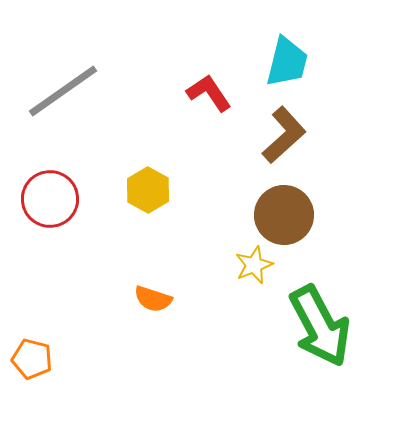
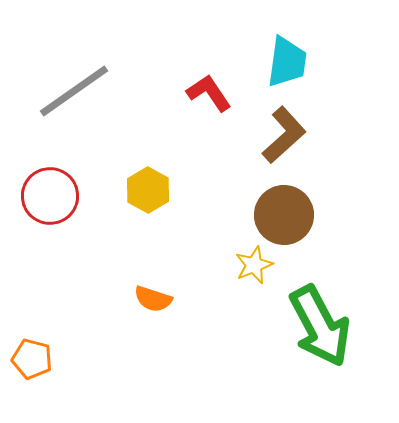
cyan trapezoid: rotated 6 degrees counterclockwise
gray line: moved 11 px right
red circle: moved 3 px up
